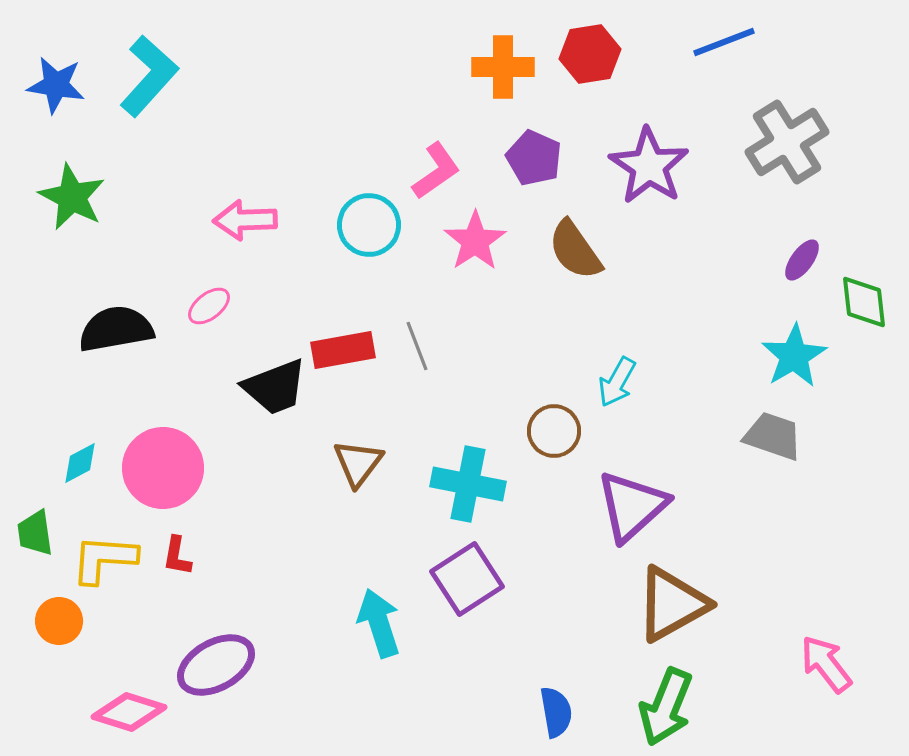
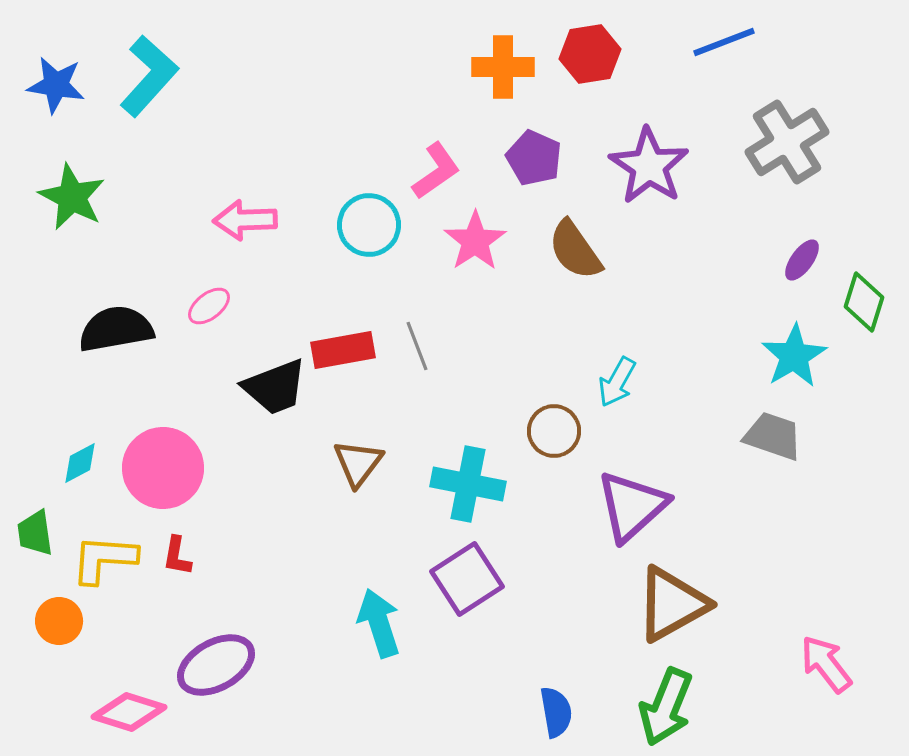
green diamond at (864, 302): rotated 24 degrees clockwise
